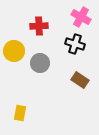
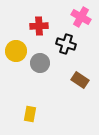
black cross: moved 9 px left
yellow circle: moved 2 px right
yellow rectangle: moved 10 px right, 1 px down
